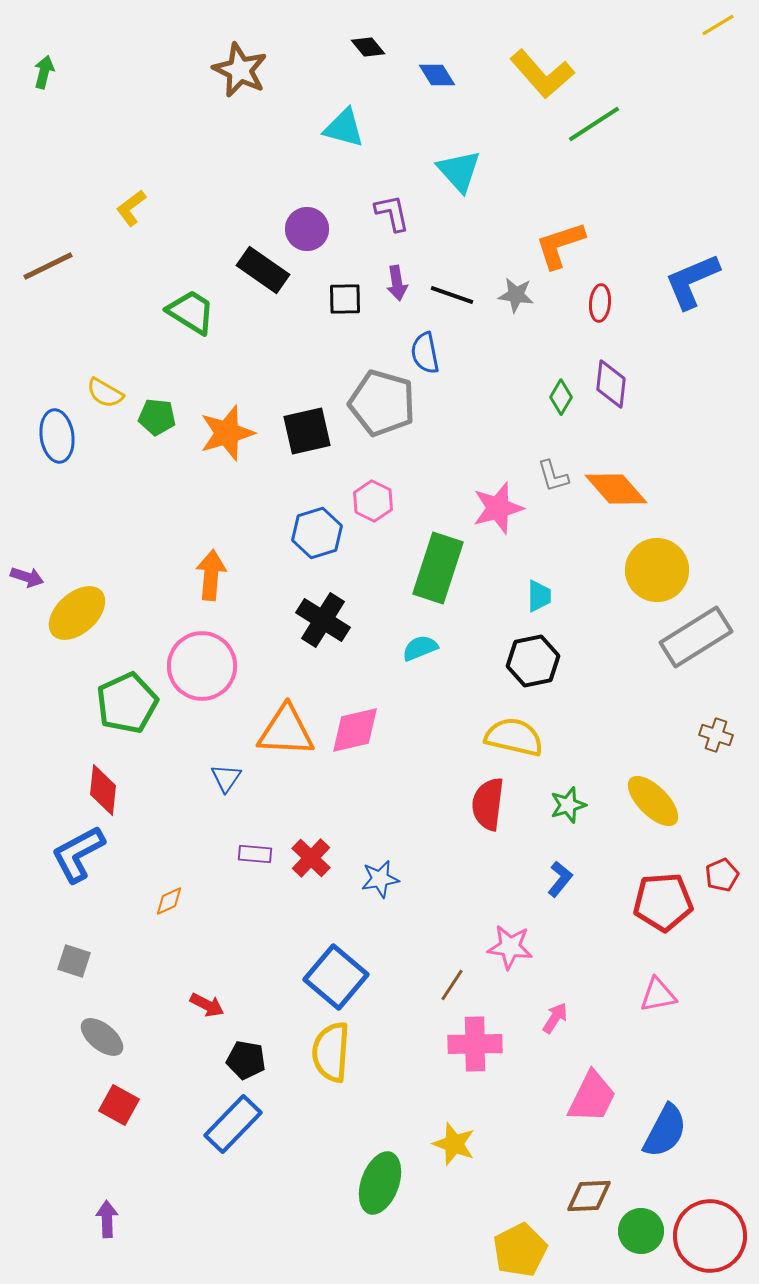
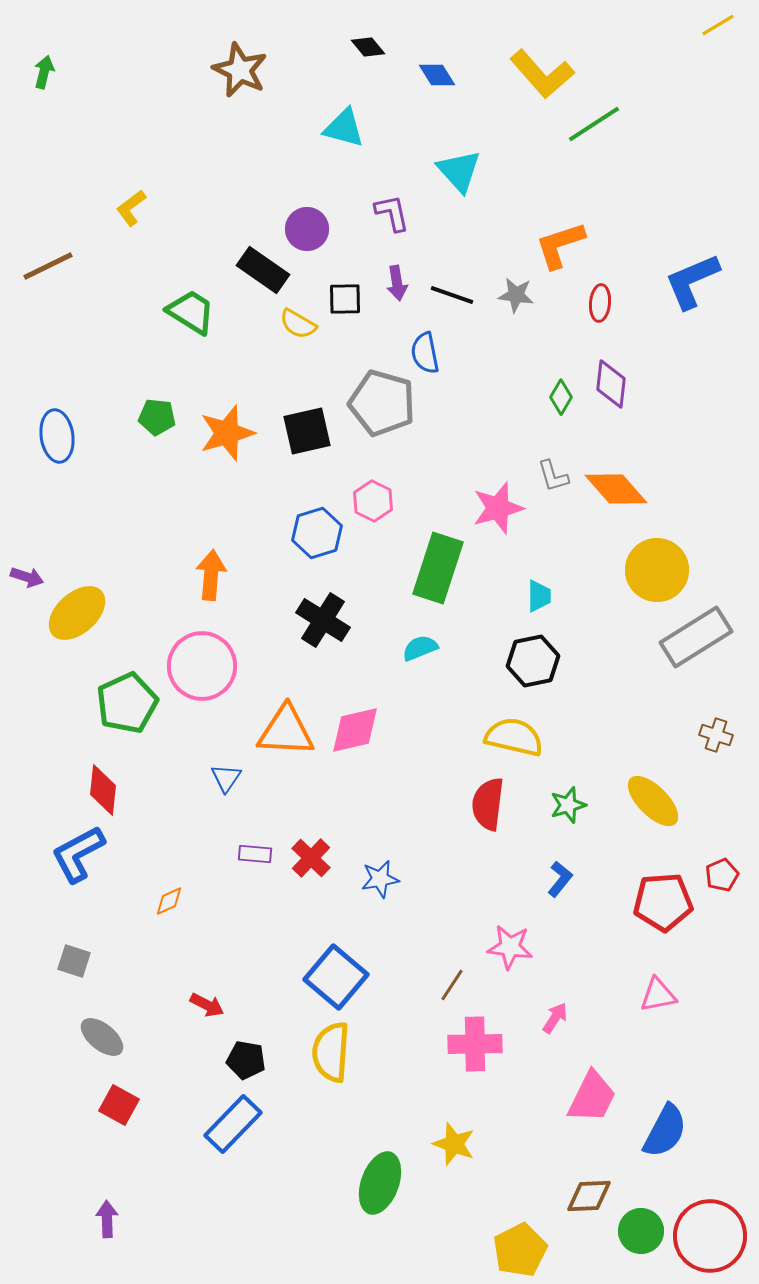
yellow semicircle at (105, 393): moved 193 px right, 69 px up
